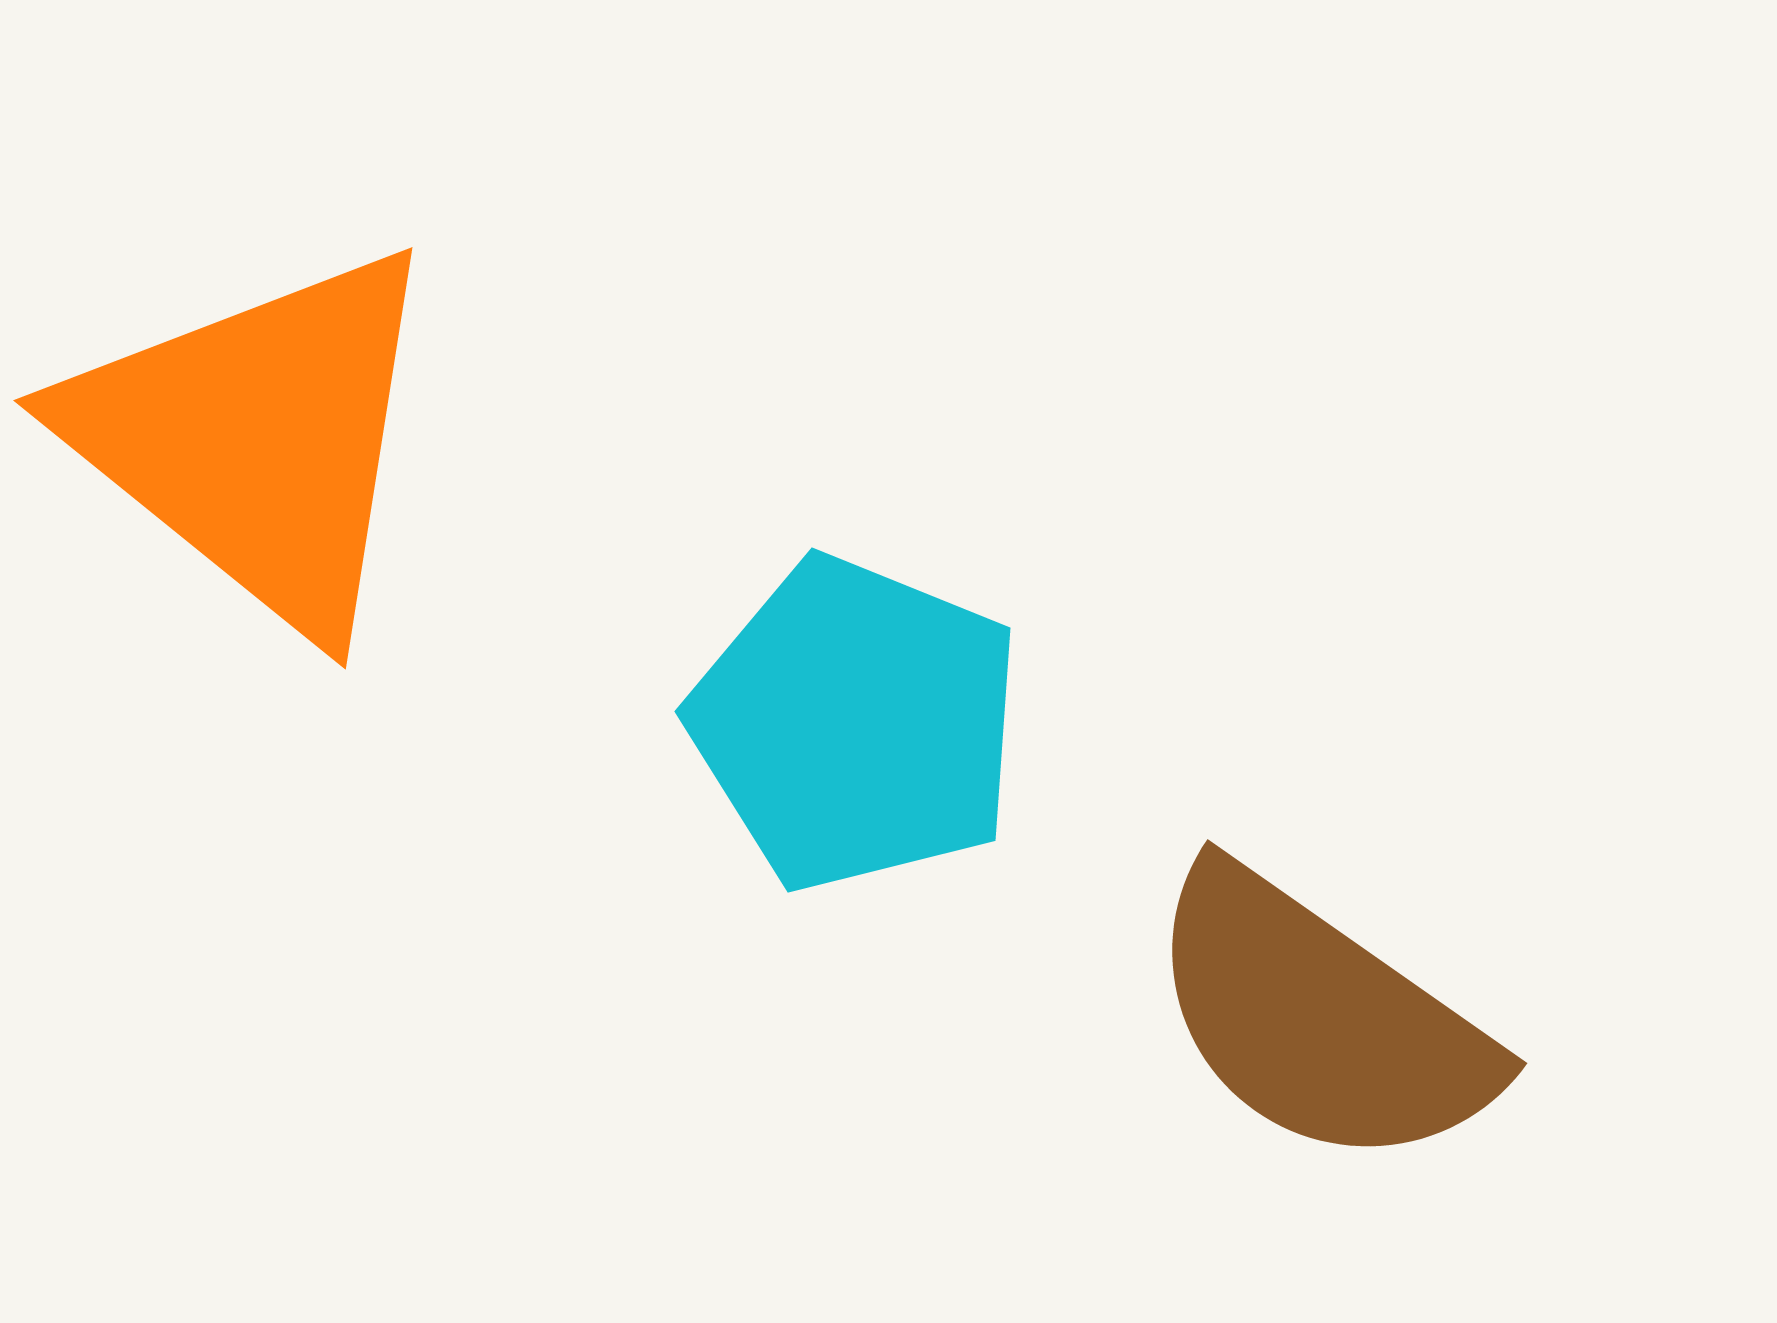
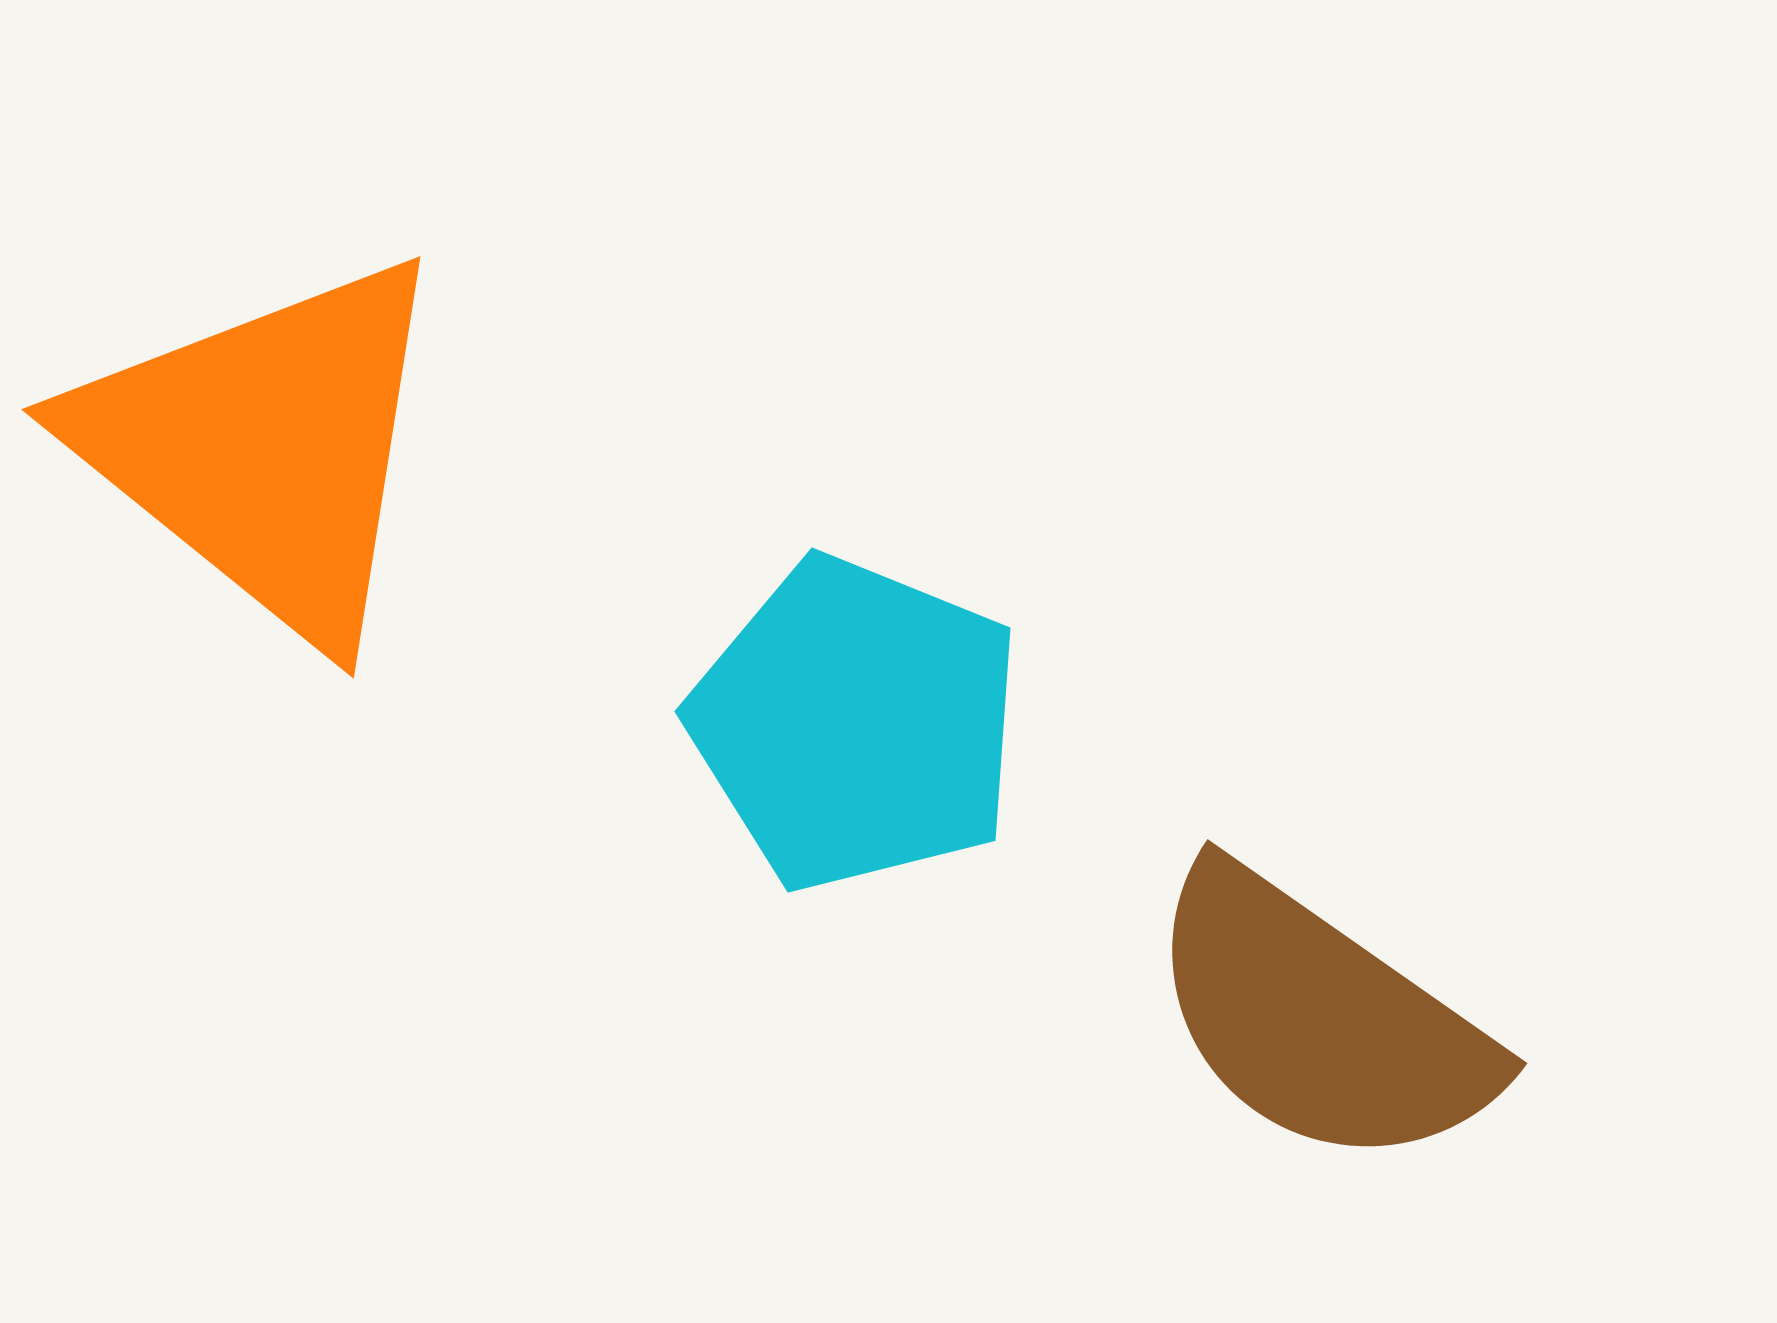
orange triangle: moved 8 px right, 9 px down
